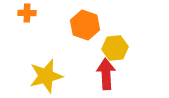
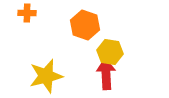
yellow hexagon: moved 5 px left, 4 px down; rotated 15 degrees clockwise
